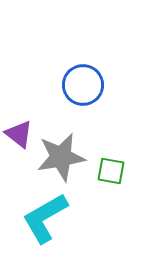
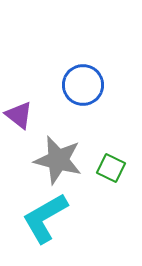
purple triangle: moved 19 px up
gray star: moved 3 px left, 3 px down; rotated 24 degrees clockwise
green square: moved 3 px up; rotated 16 degrees clockwise
